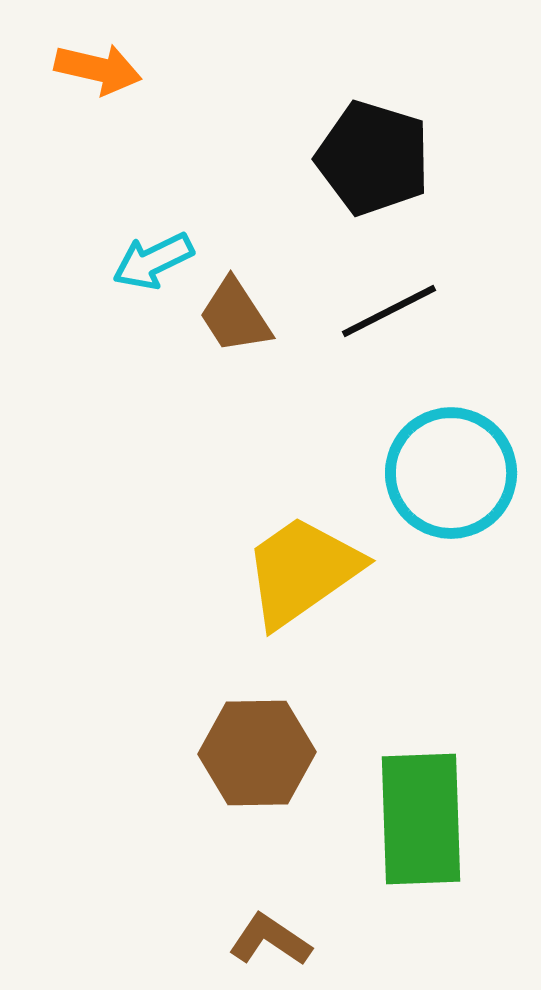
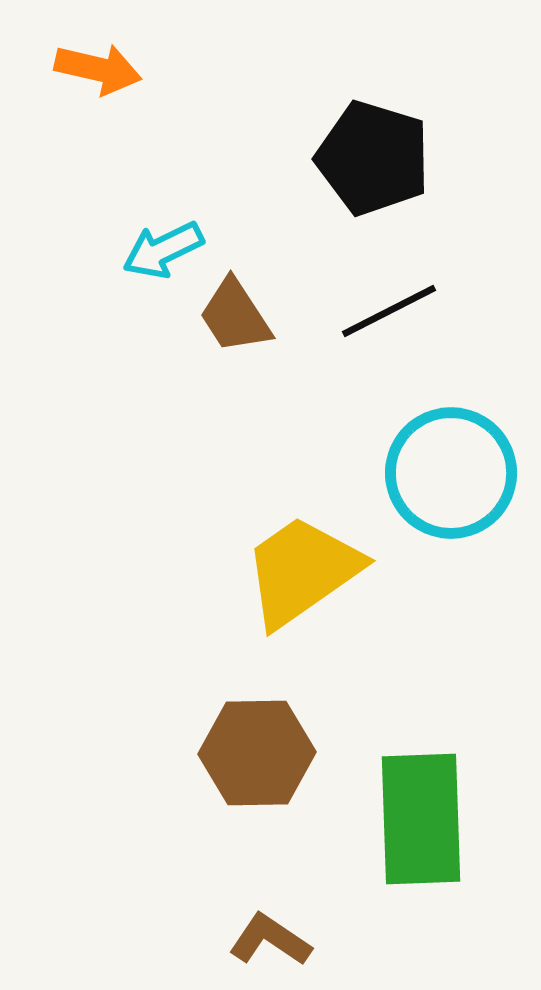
cyan arrow: moved 10 px right, 11 px up
